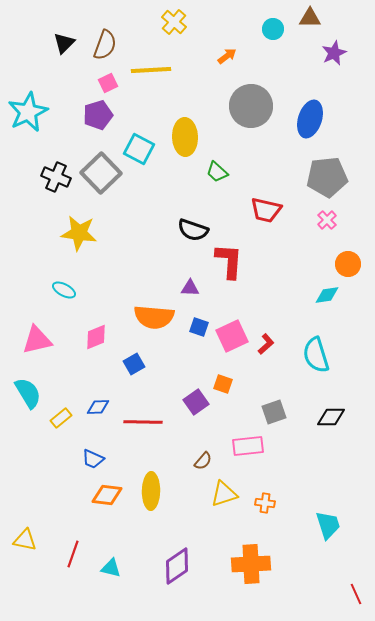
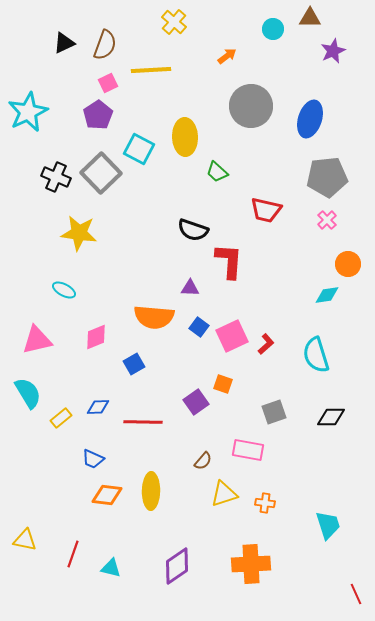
black triangle at (64, 43): rotated 20 degrees clockwise
purple star at (334, 53): moved 1 px left, 2 px up
purple pentagon at (98, 115): rotated 16 degrees counterclockwise
blue square at (199, 327): rotated 18 degrees clockwise
pink rectangle at (248, 446): moved 4 px down; rotated 16 degrees clockwise
